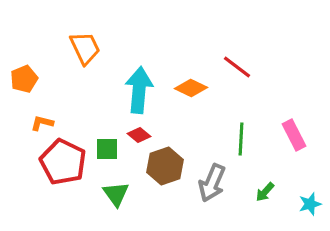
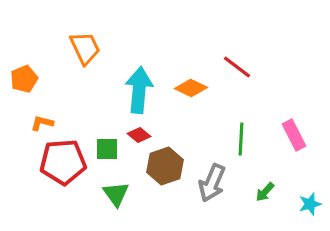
red pentagon: rotated 30 degrees counterclockwise
